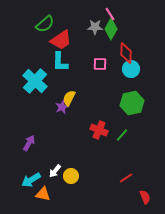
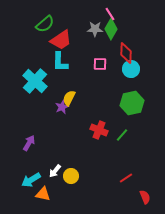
gray star: moved 2 px down
